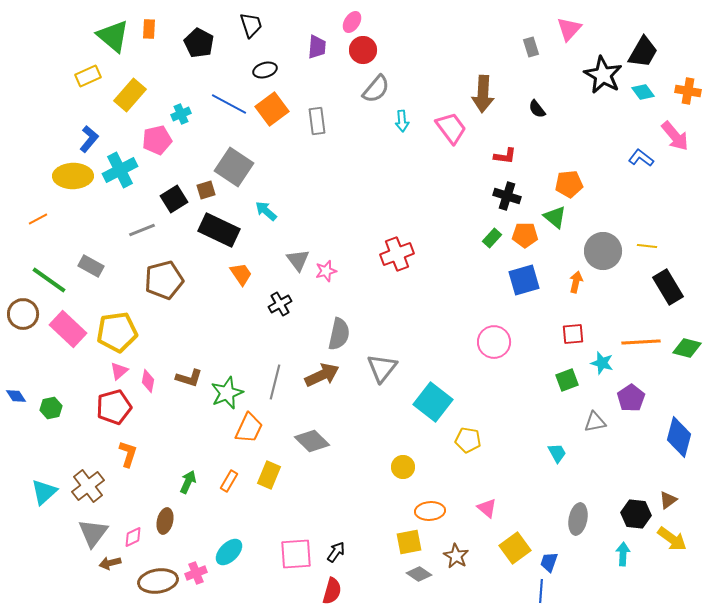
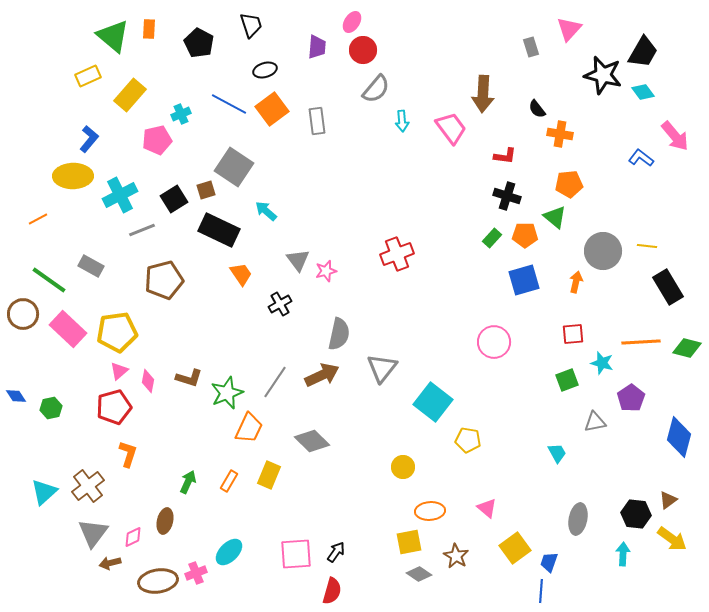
black star at (603, 75): rotated 15 degrees counterclockwise
orange cross at (688, 91): moved 128 px left, 43 px down
cyan cross at (120, 170): moved 25 px down
gray line at (275, 382): rotated 20 degrees clockwise
